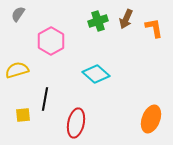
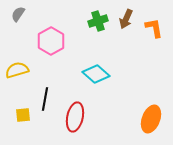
red ellipse: moved 1 px left, 6 px up
